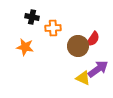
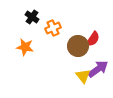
black cross: rotated 24 degrees clockwise
orange cross: rotated 21 degrees counterclockwise
yellow triangle: moved 2 px up; rotated 28 degrees clockwise
